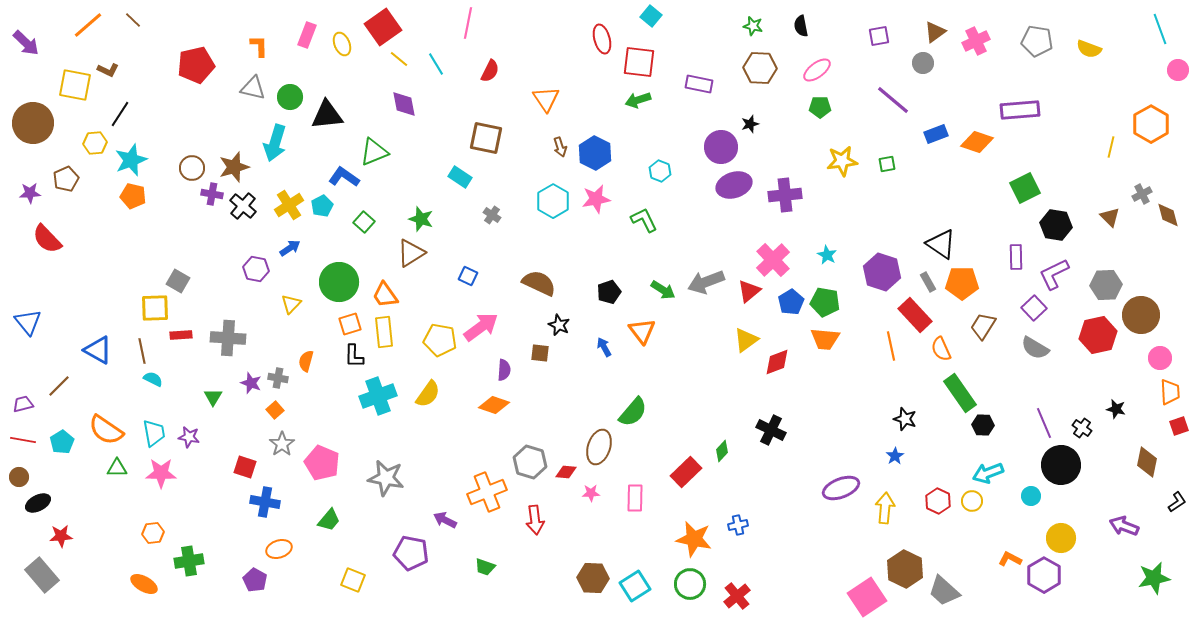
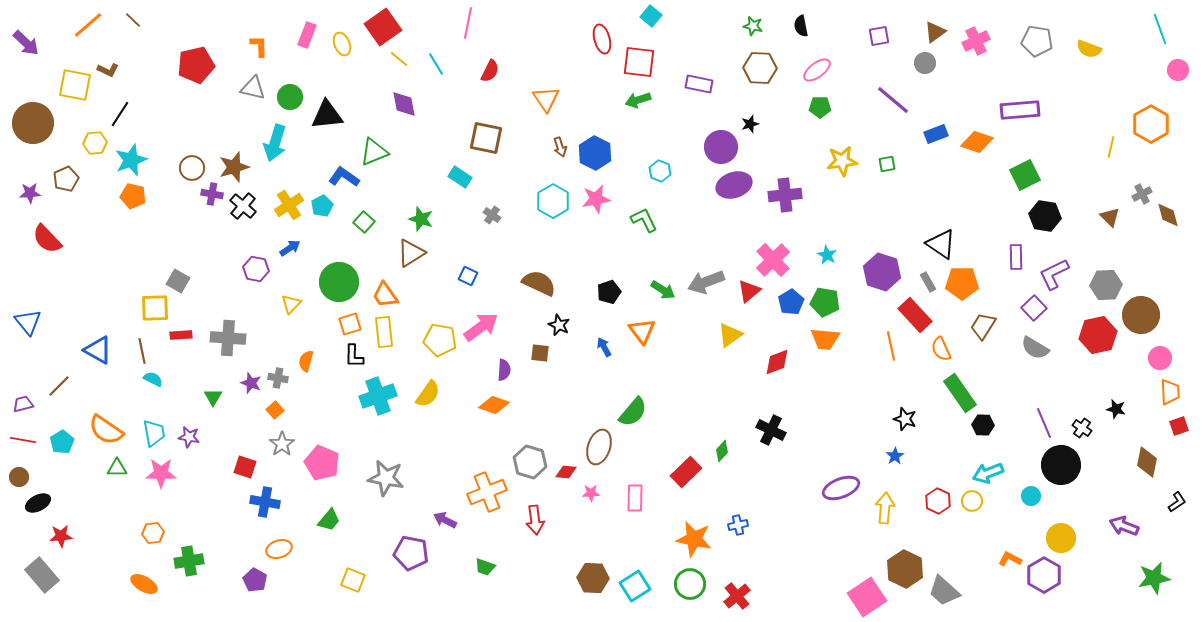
gray circle at (923, 63): moved 2 px right
green square at (1025, 188): moved 13 px up
black hexagon at (1056, 225): moved 11 px left, 9 px up
yellow triangle at (746, 340): moved 16 px left, 5 px up
